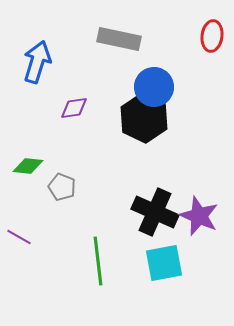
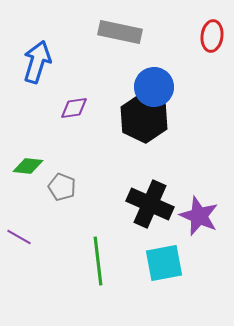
gray rectangle: moved 1 px right, 7 px up
black cross: moved 5 px left, 8 px up
